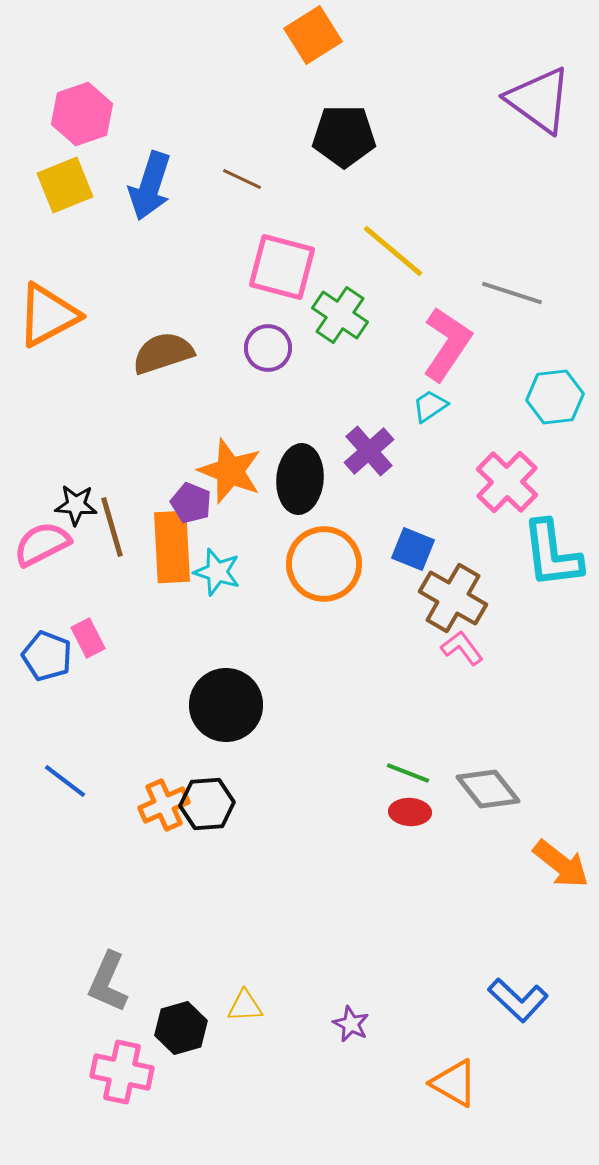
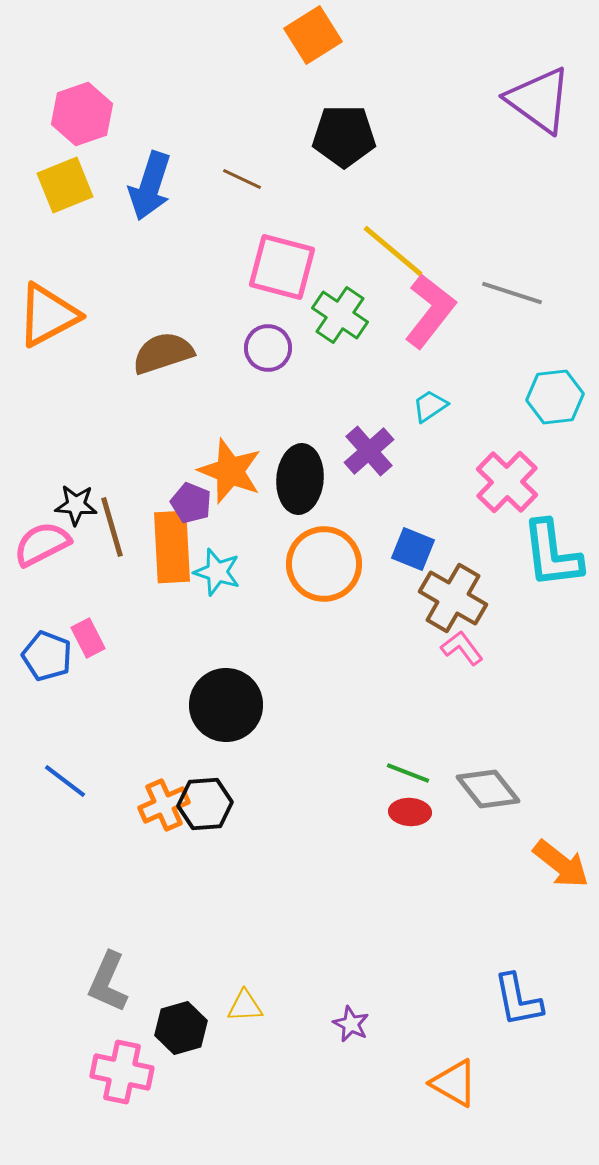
pink L-shape at (447, 344): moved 17 px left, 33 px up; rotated 4 degrees clockwise
black hexagon at (207, 804): moved 2 px left
blue L-shape at (518, 1000): rotated 36 degrees clockwise
